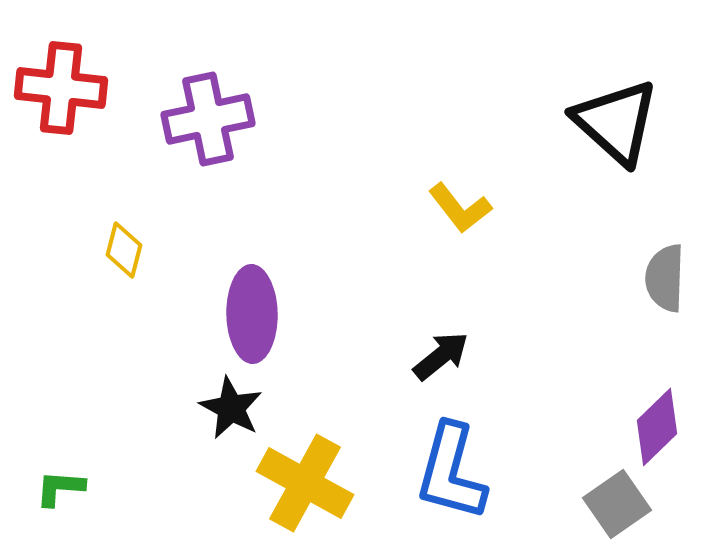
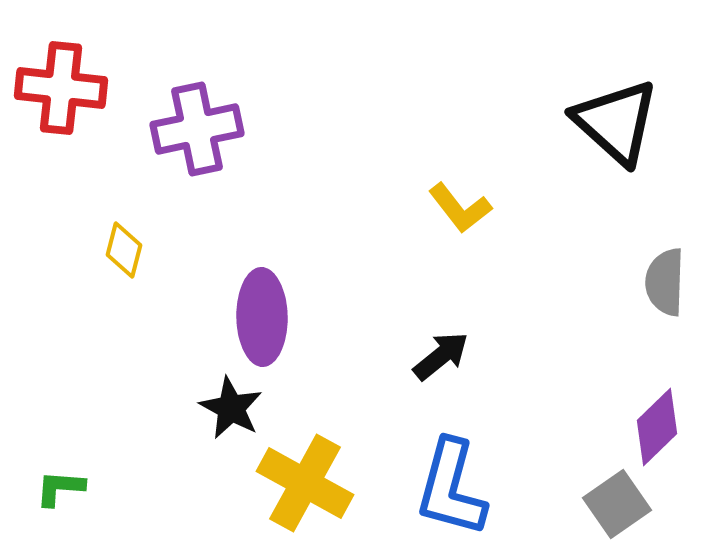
purple cross: moved 11 px left, 10 px down
gray semicircle: moved 4 px down
purple ellipse: moved 10 px right, 3 px down
blue L-shape: moved 16 px down
